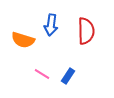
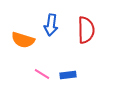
red semicircle: moved 1 px up
blue rectangle: moved 1 px up; rotated 49 degrees clockwise
